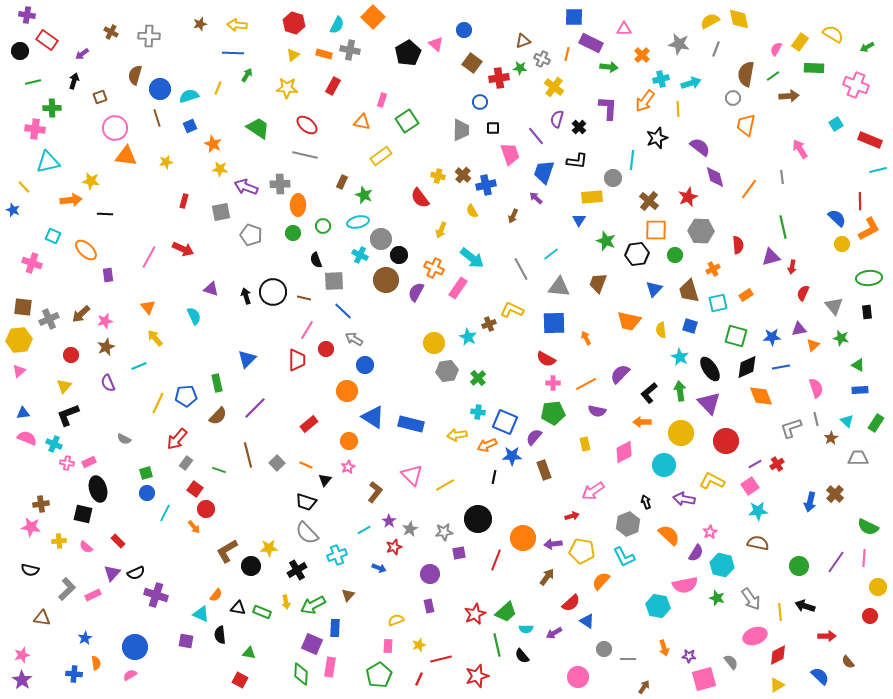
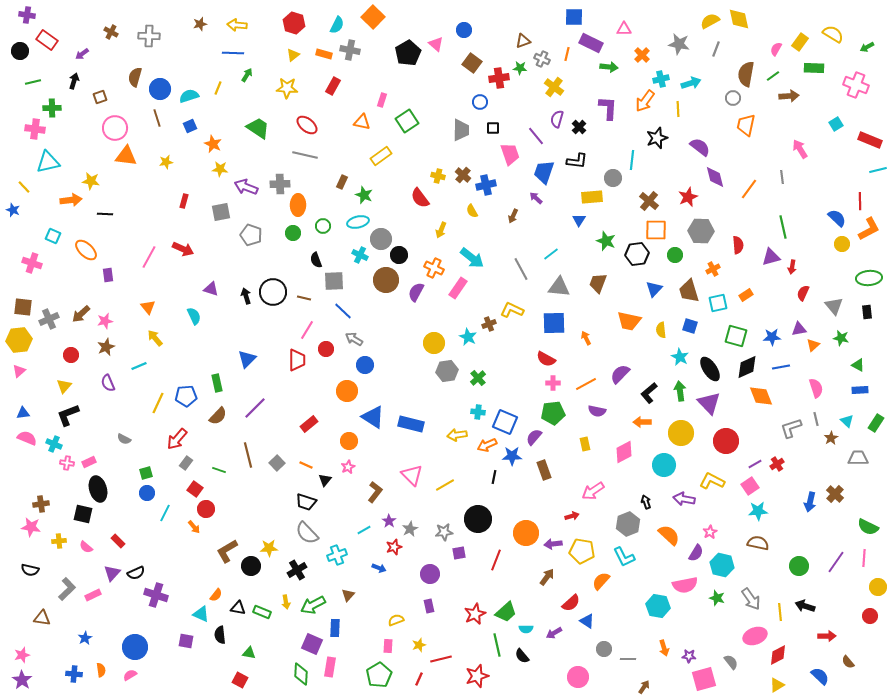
brown semicircle at (135, 75): moved 2 px down
orange circle at (523, 538): moved 3 px right, 5 px up
orange semicircle at (96, 663): moved 5 px right, 7 px down
